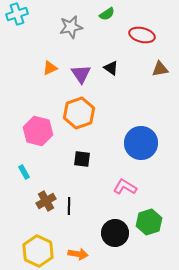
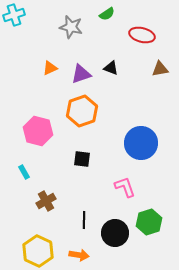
cyan cross: moved 3 px left, 1 px down
gray star: rotated 25 degrees clockwise
black triangle: rotated 14 degrees counterclockwise
purple triangle: rotated 45 degrees clockwise
orange hexagon: moved 3 px right, 2 px up
pink L-shape: rotated 40 degrees clockwise
black line: moved 15 px right, 14 px down
orange arrow: moved 1 px right, 1 px down
